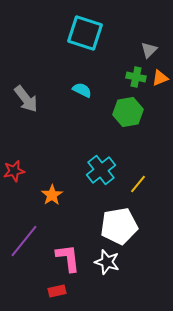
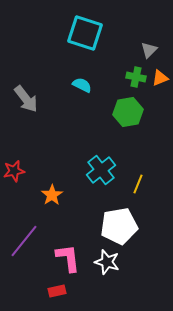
cyan semicircle: moved 5 px up
yellow line: rotated 18 degrees counterclockwise
